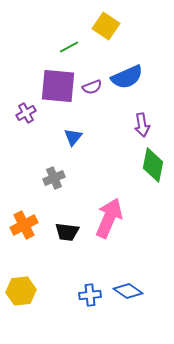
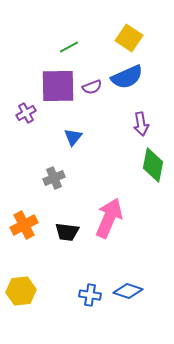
yellow square: moved 23 px right, 12 px down
purple square: rotated 6 degrees counterclockwise
purple arrow: moved 1 px left, 1 px up
blue diamond: rotated 16 degrees counterclockwise
blue cross: rotated 15 degrees clockwise
